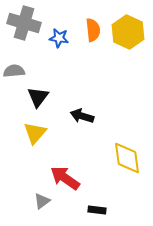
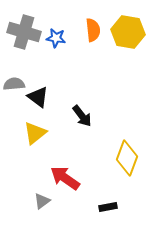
gray cross: moved 9 px down
yellow hexagon: rotated 16 degrees counterclockwise
blue star: moved 3 px left
gray semicircle: moved 13 px down
black triangle: rotated 30 degrees counterclockwise
black arrow: rotated 145 degrees counterclockwise
yellow triangle: rotated 10 degrees clockwise
yellow diamond: rotated 28 degrees clockwise
black rectangle: moved 11 px right, 3 px up; rotated 18 degrees counterclockwise
